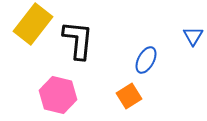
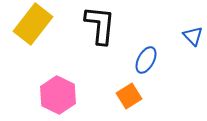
blue triangle: rotated 15 degrees counterclockwise
black L-shape: moved 22 px right, 15 px up
pink hexagon: rotated 12 degrees clockwise
